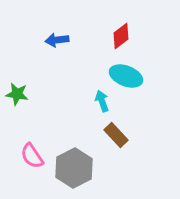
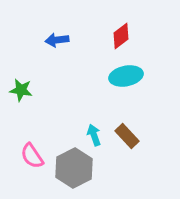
cyan ellipse: rotated 32 degrees counterclockwise
green star: moved 4 px right, 4 px up
cyan arrow: moved 8 px left, 34 px down
brown rectangle: moved 11 px right, 1 px down
